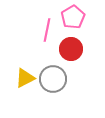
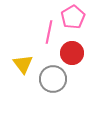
pink line: moved 2 px right, 2 px down
red circle: moved 1 px right, 4 px down
yellow triangle: moved 2 px left, 14 px up; rotated 40 degrees counterclockwise
